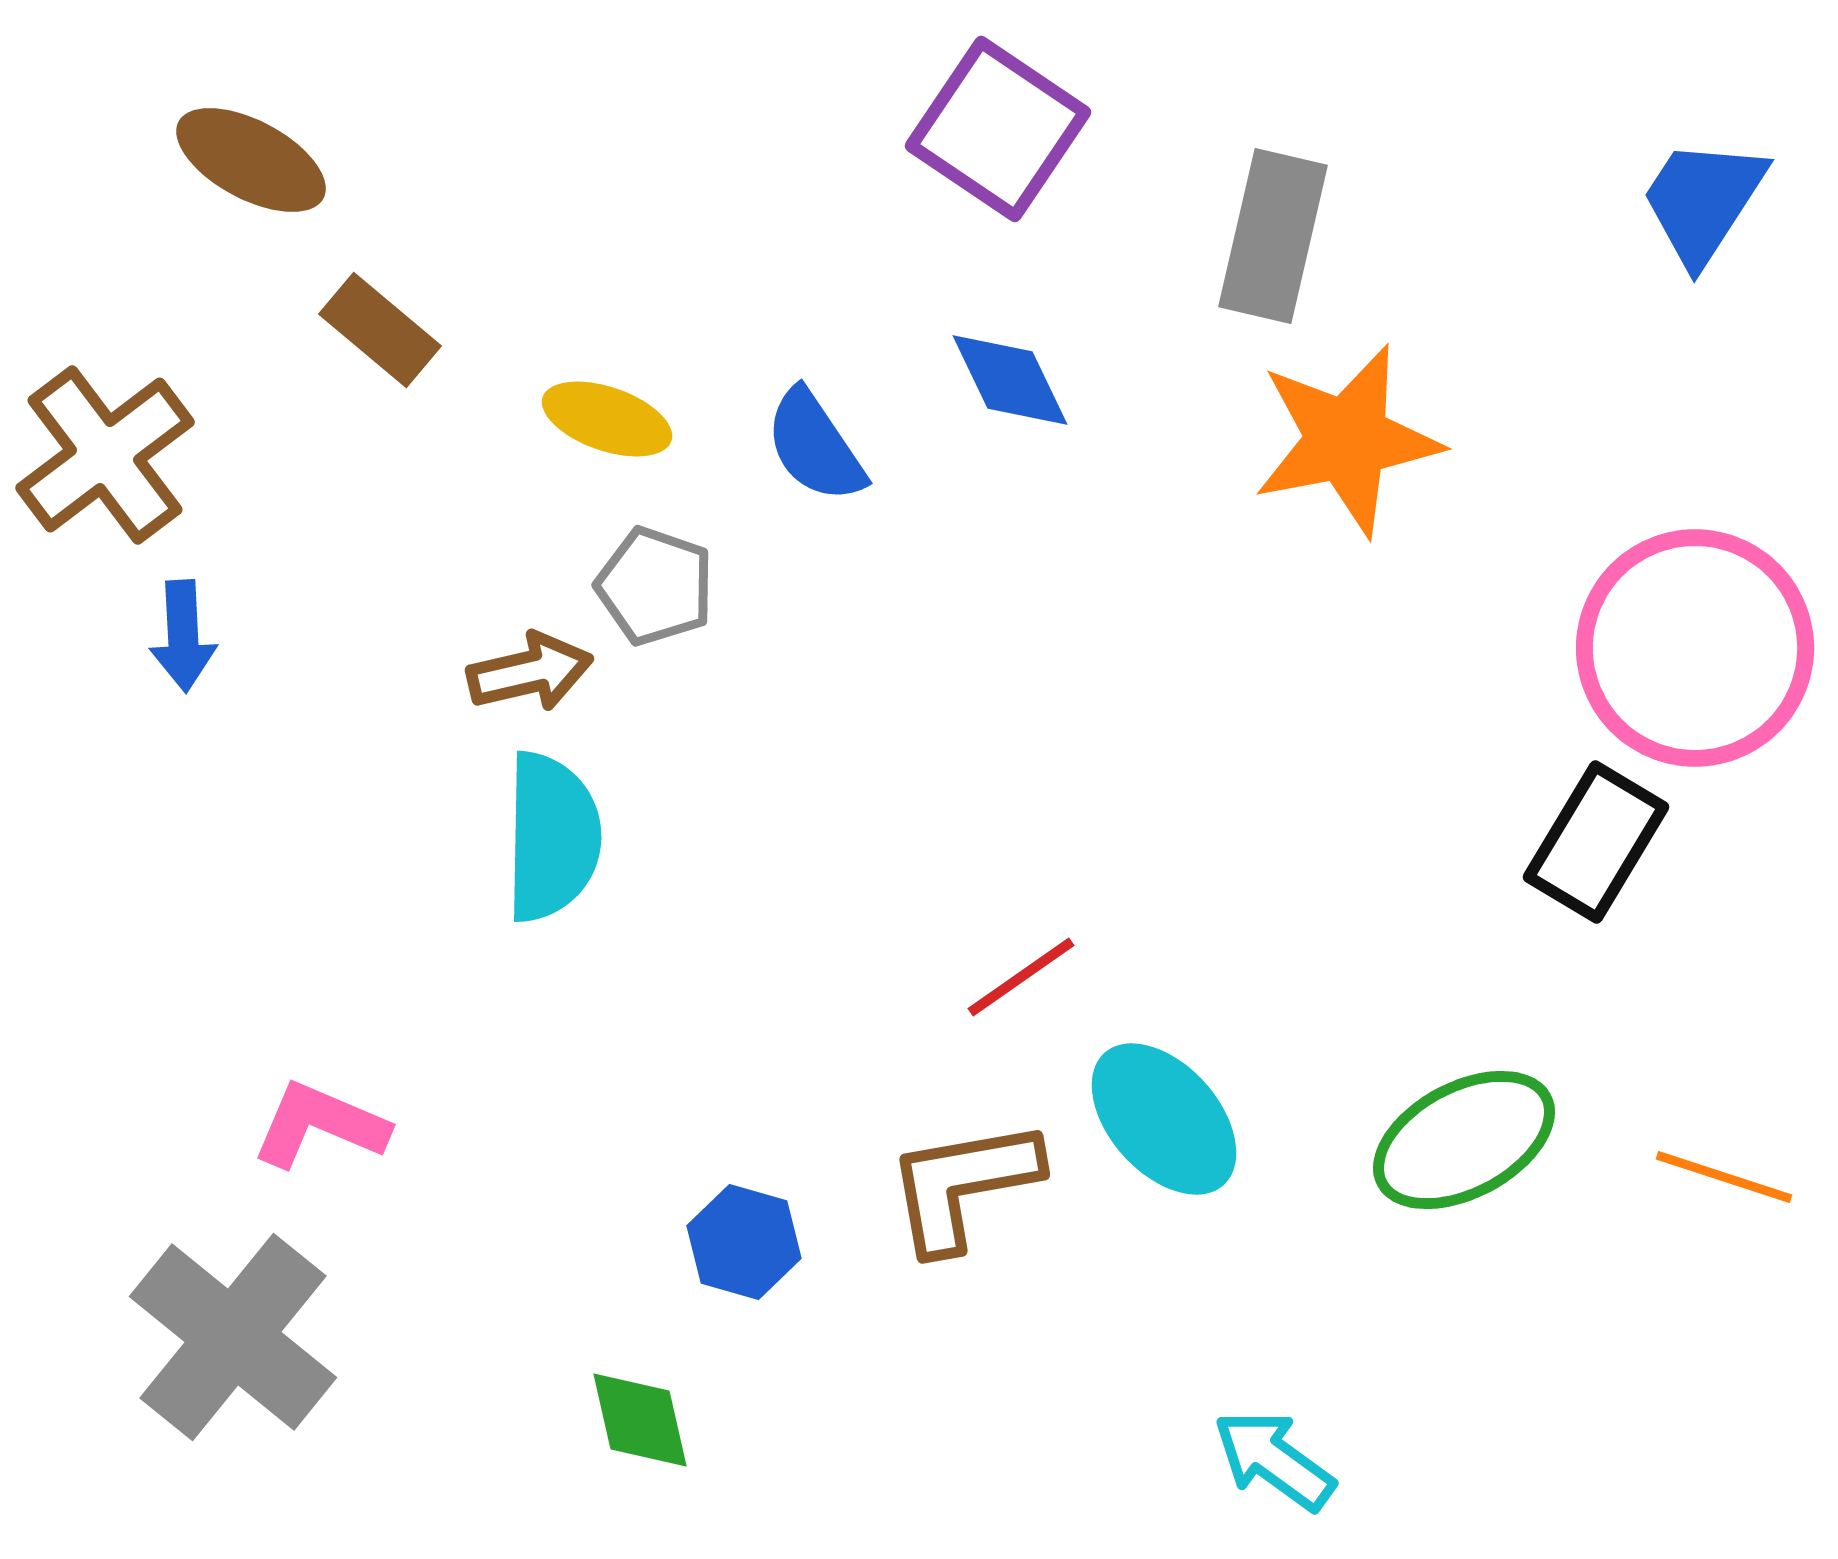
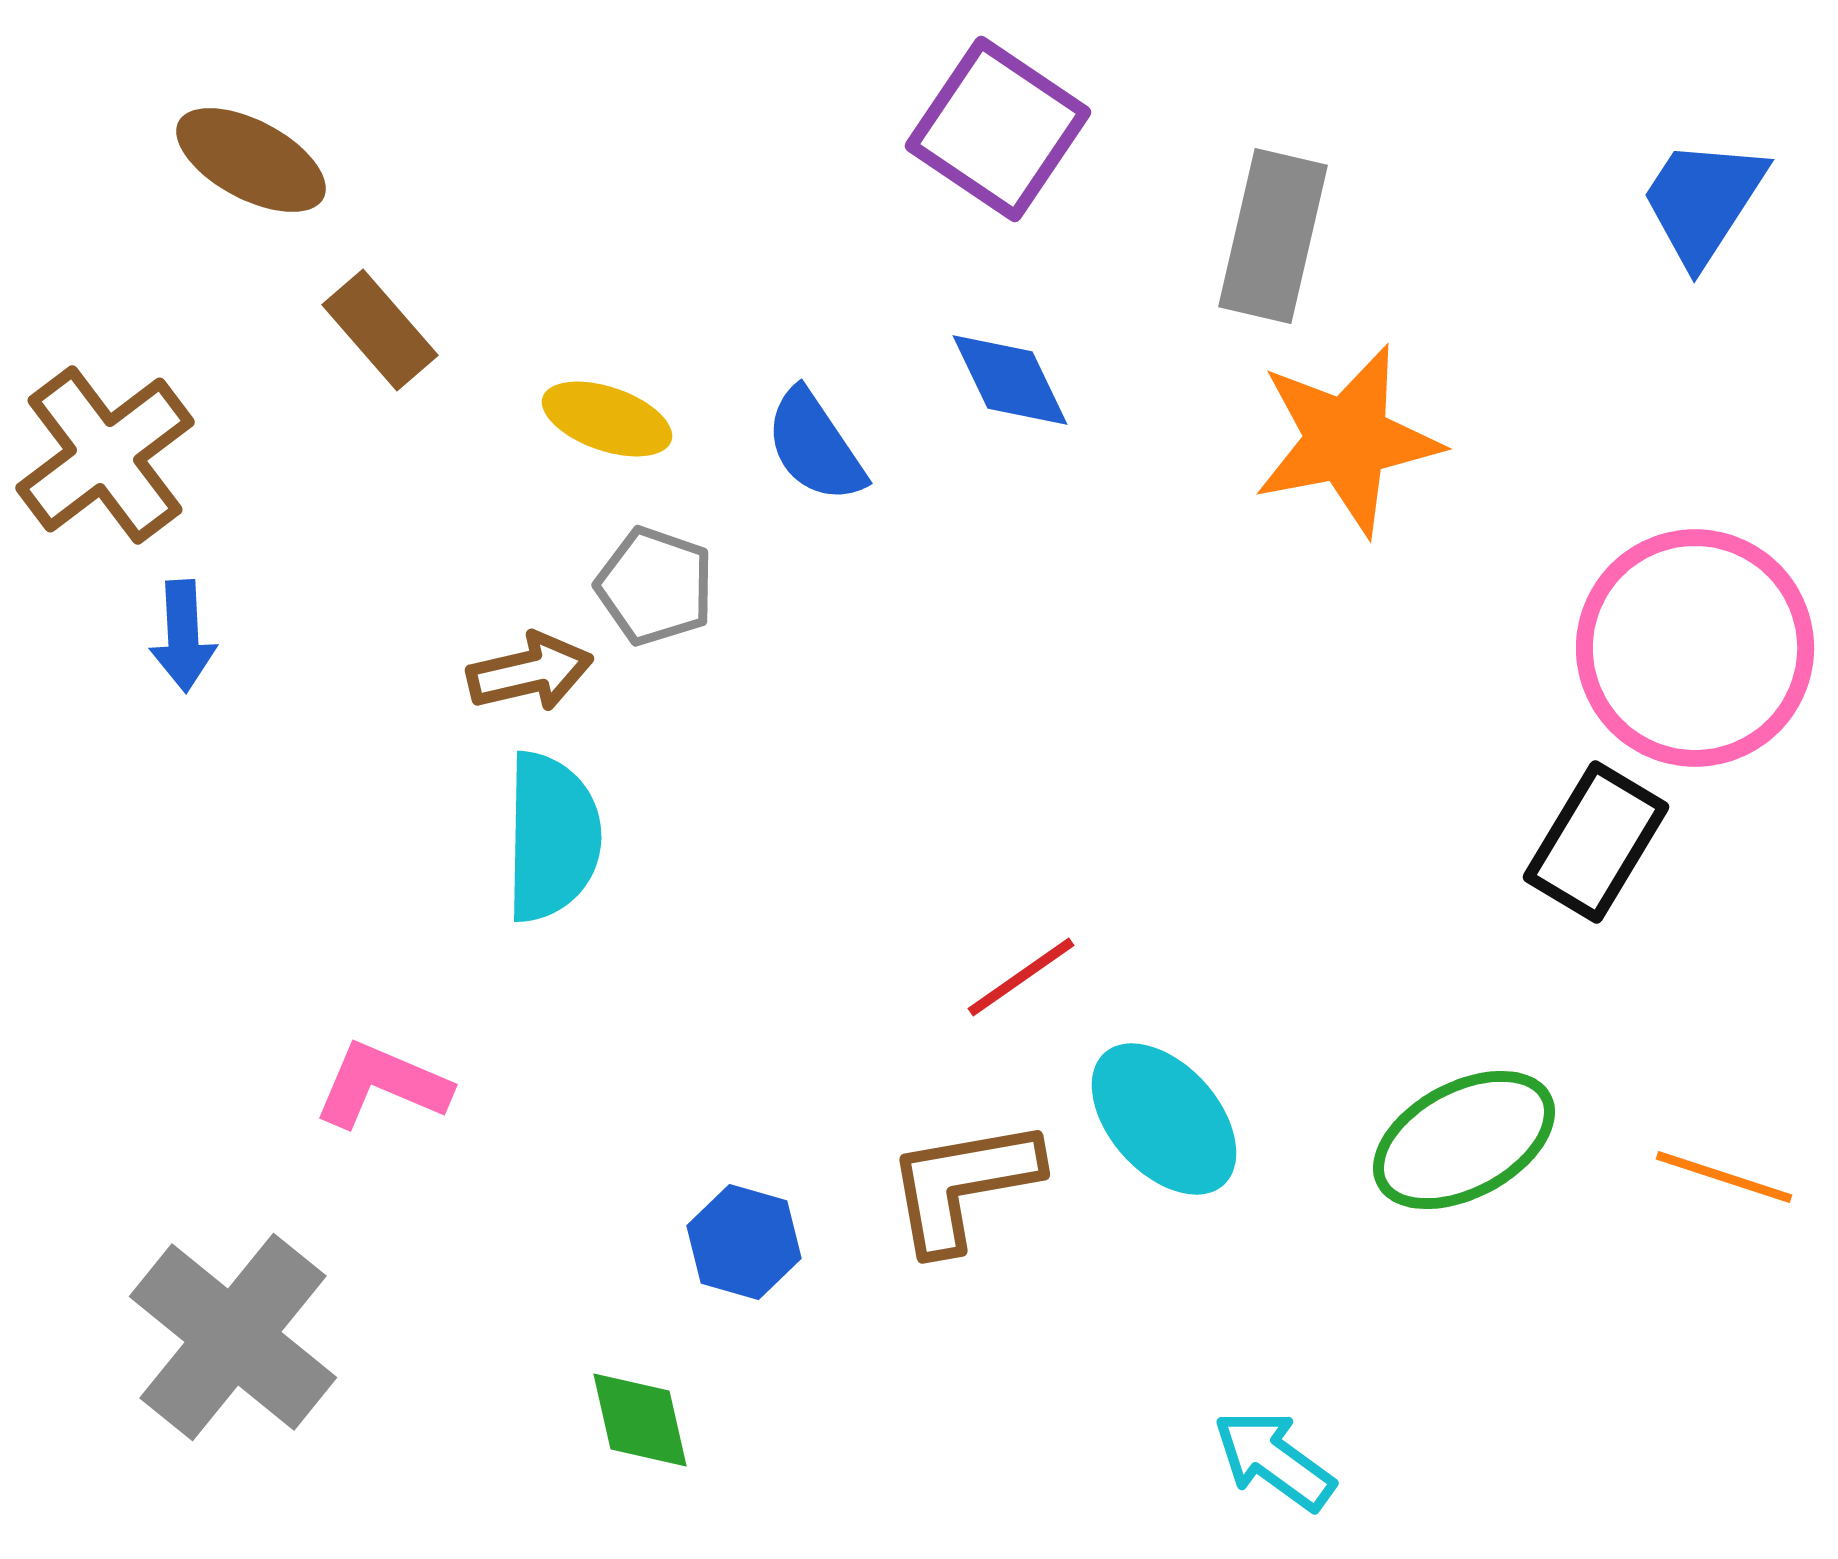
brown rectangle: rotated 9 degrees clockwise
pink L-shape: moved 62 px right, 40 px up
